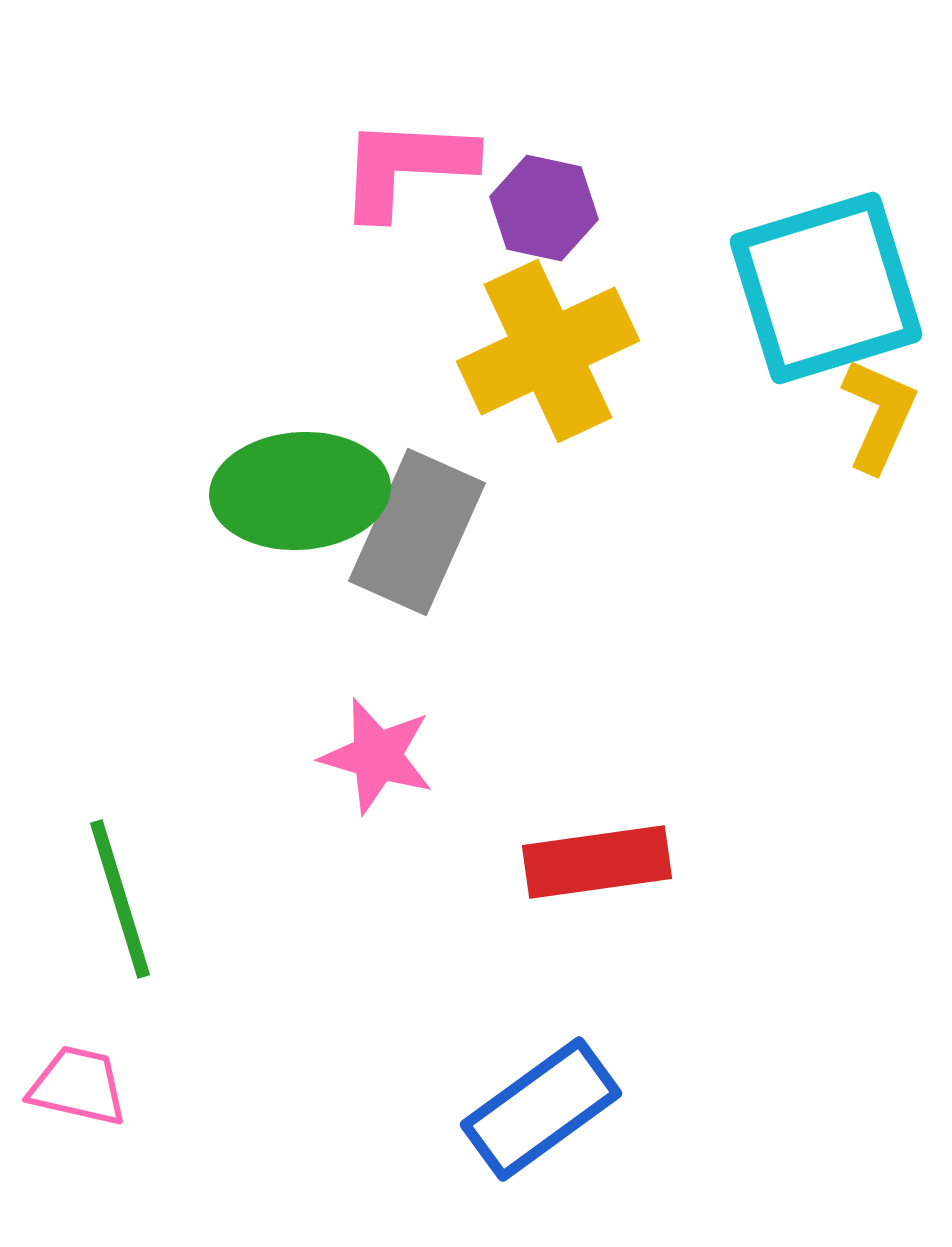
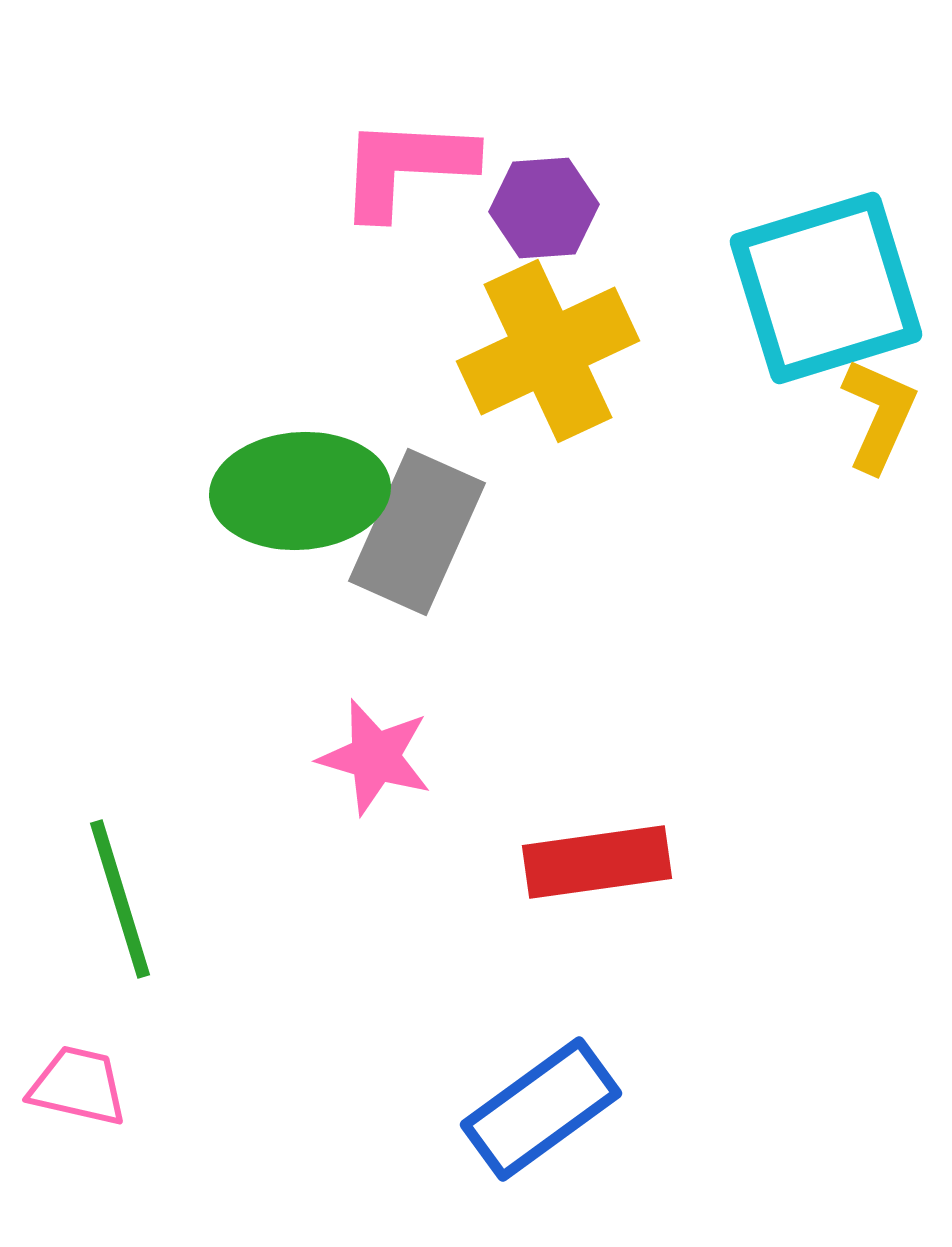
purple hexagon: rotated 16 degrees counterclockwise
pink star: moved 2 px left, 1 px down
